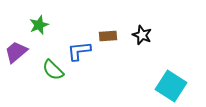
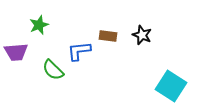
brown rectangle: rotated 12 degrees clockwise
purple trapezoid: rotated 145 degrees counterclockwise
